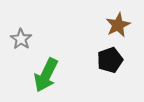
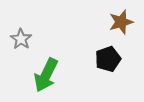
brown star: moved 3 px right, 3 px up; rotated 10 degrees clockwise
black pentagon: moved 2 px left, 1 px up
